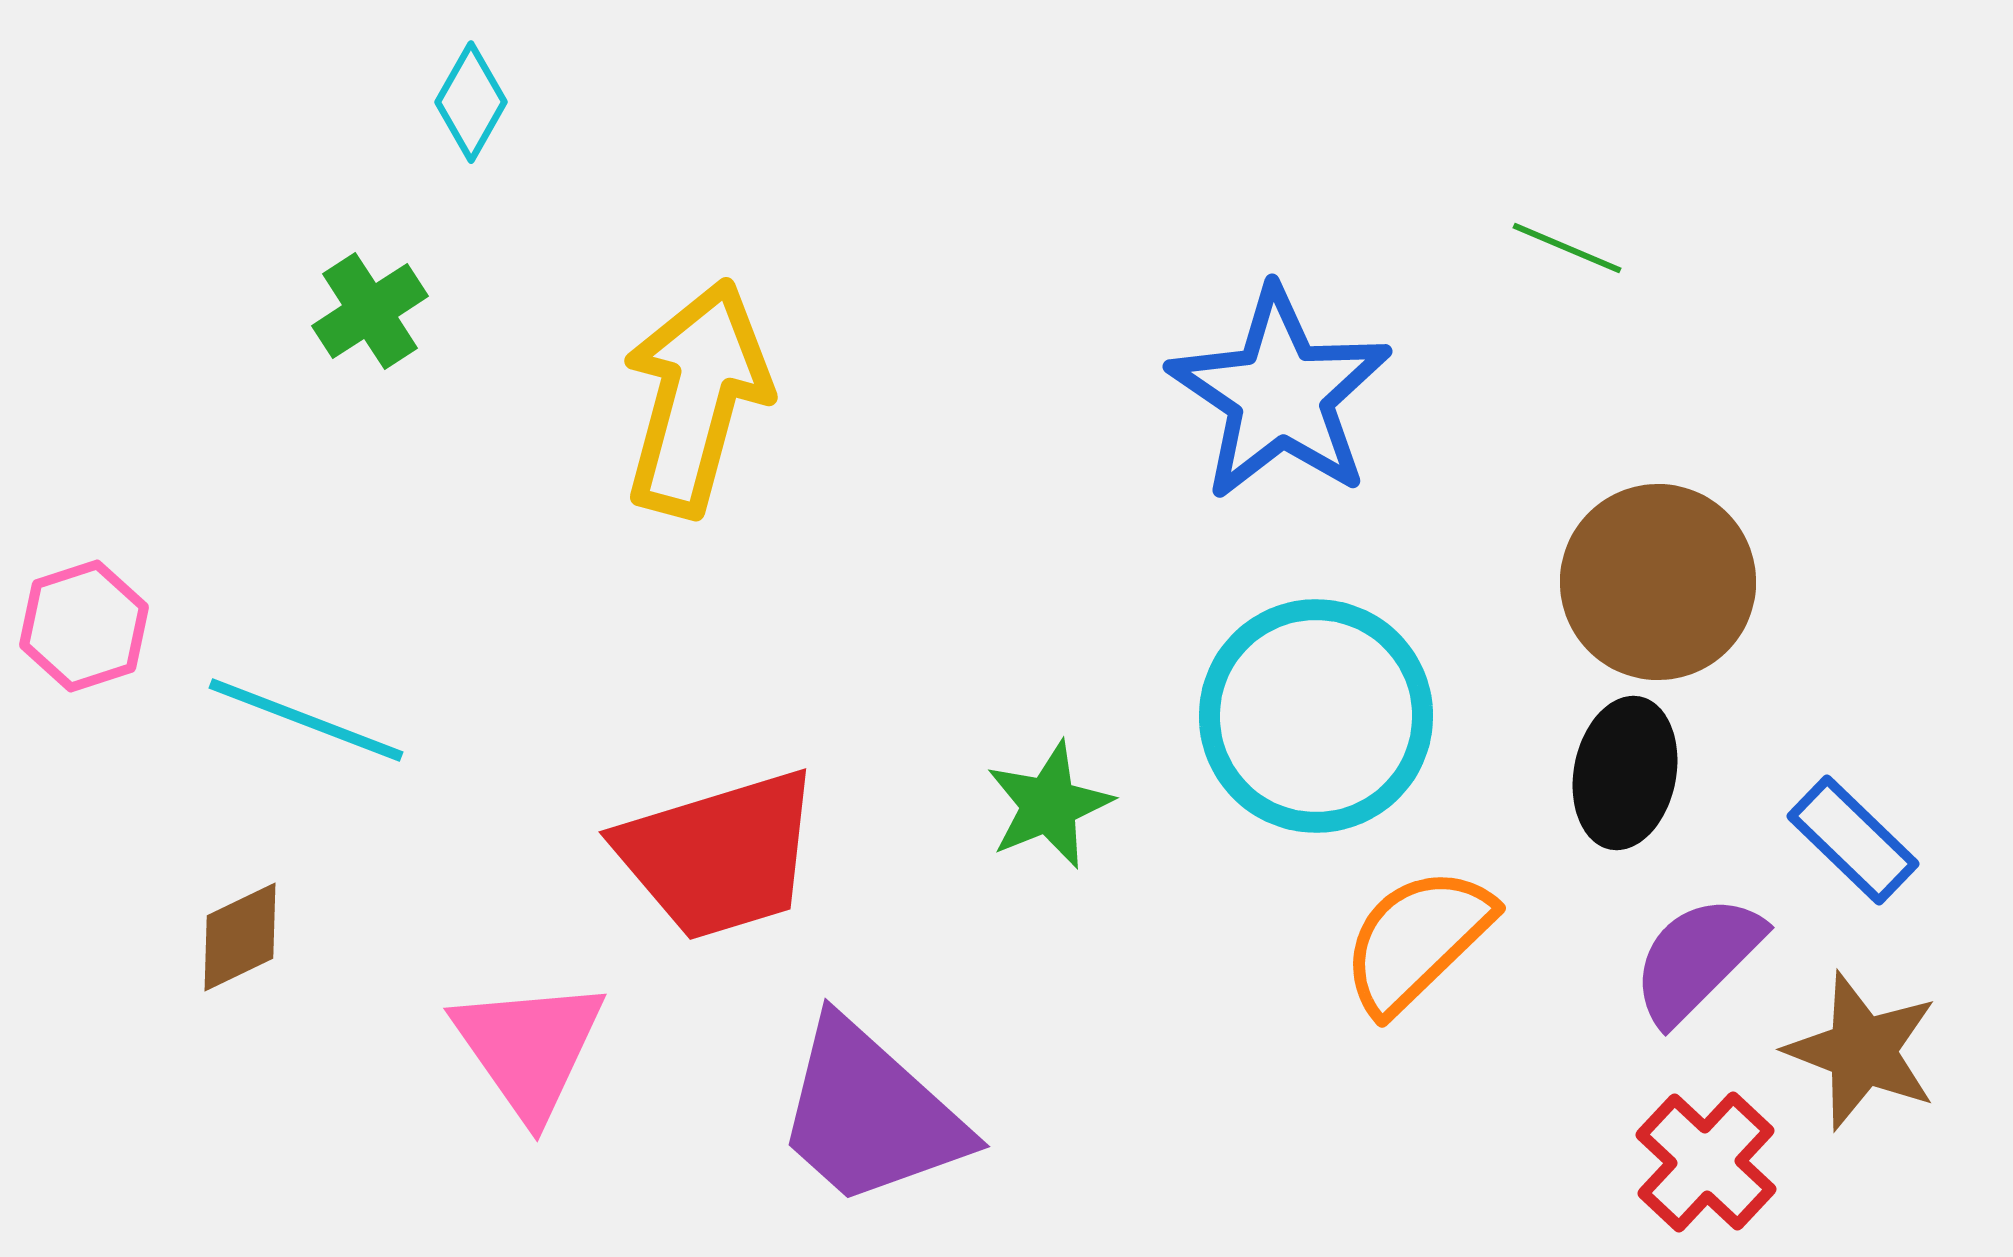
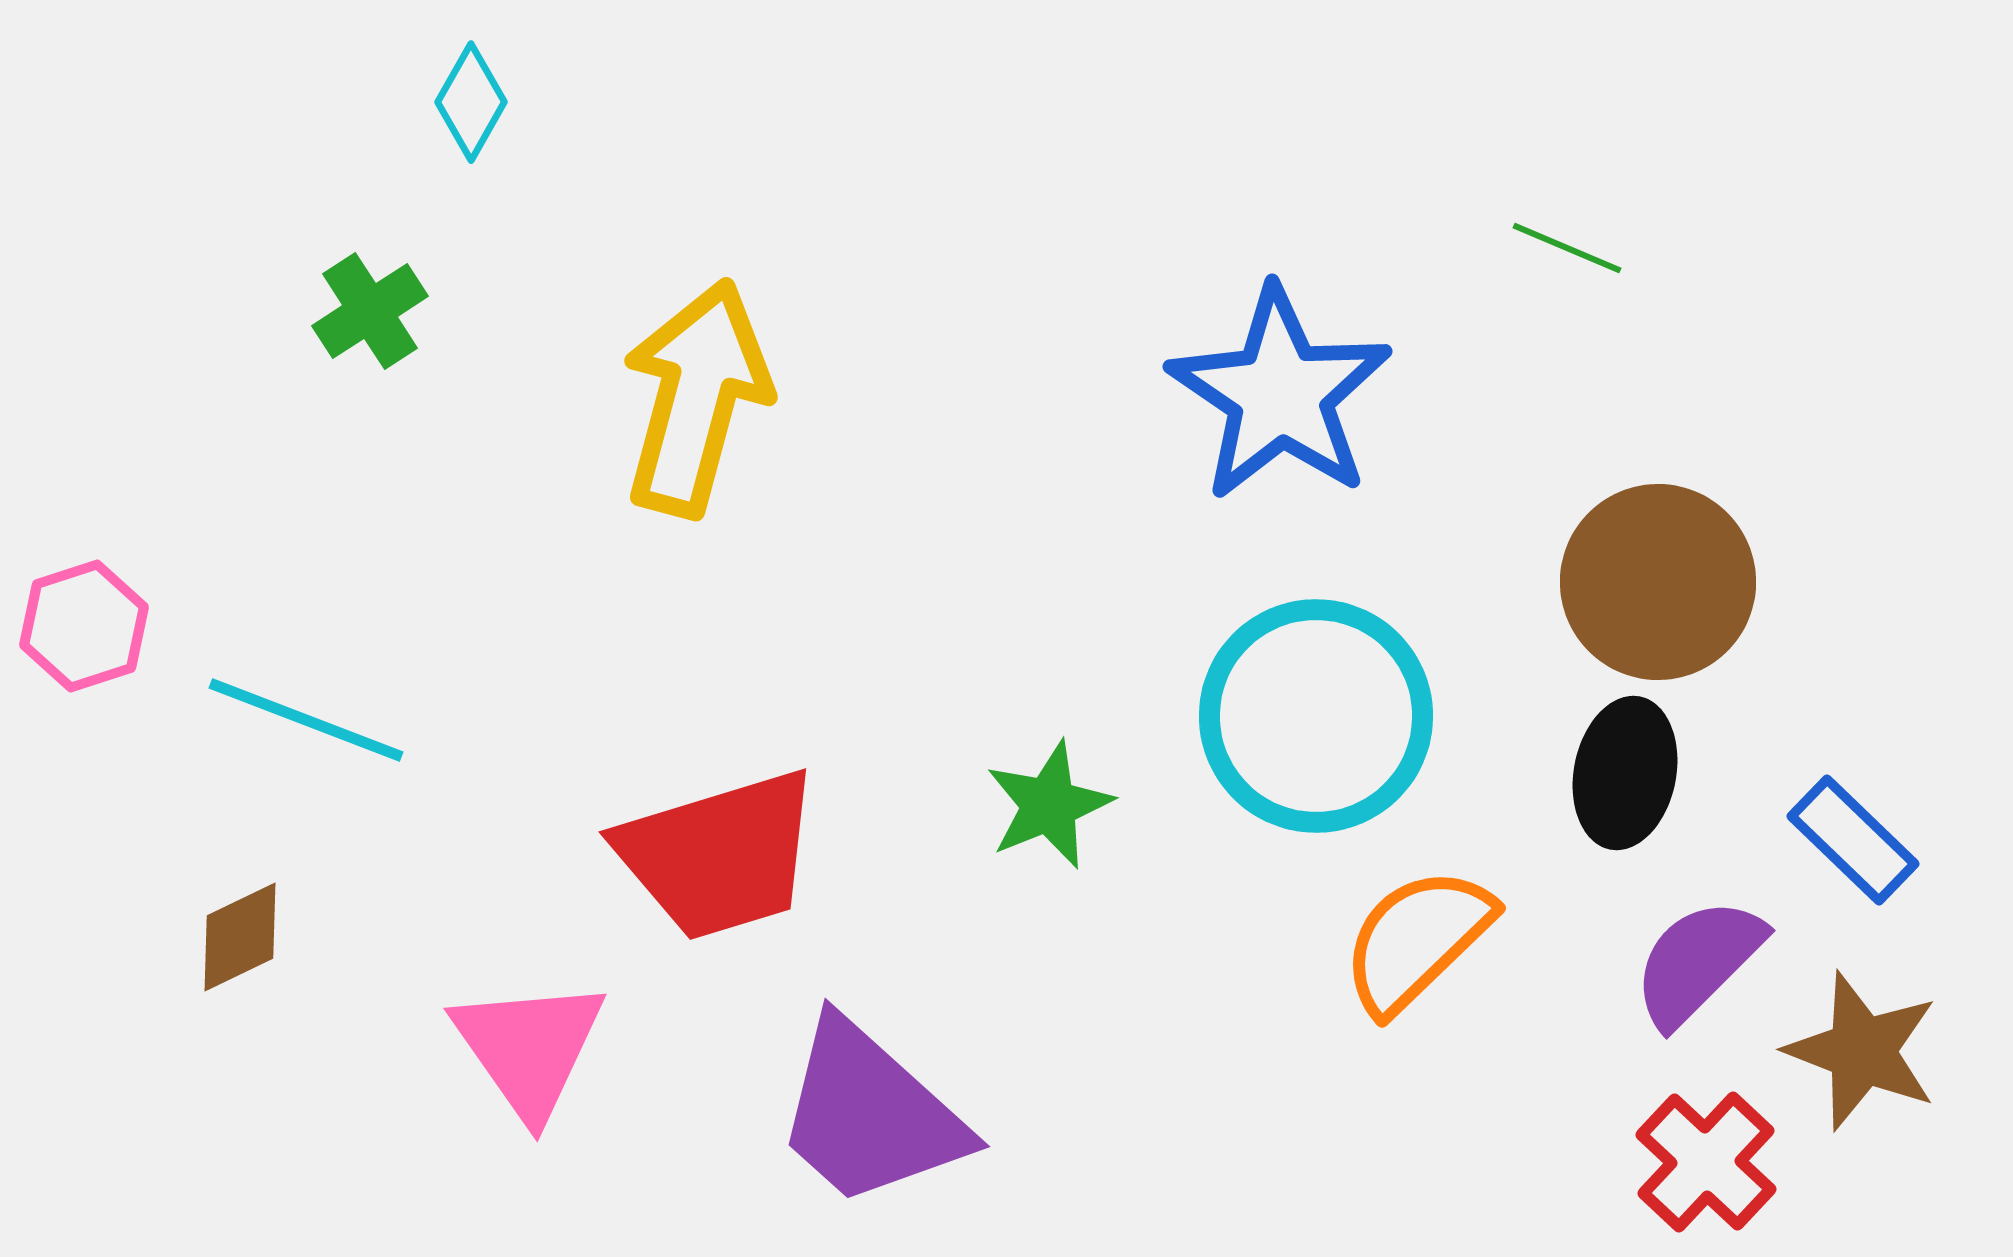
purple semicircle: moved 1 px right, 3 px down
